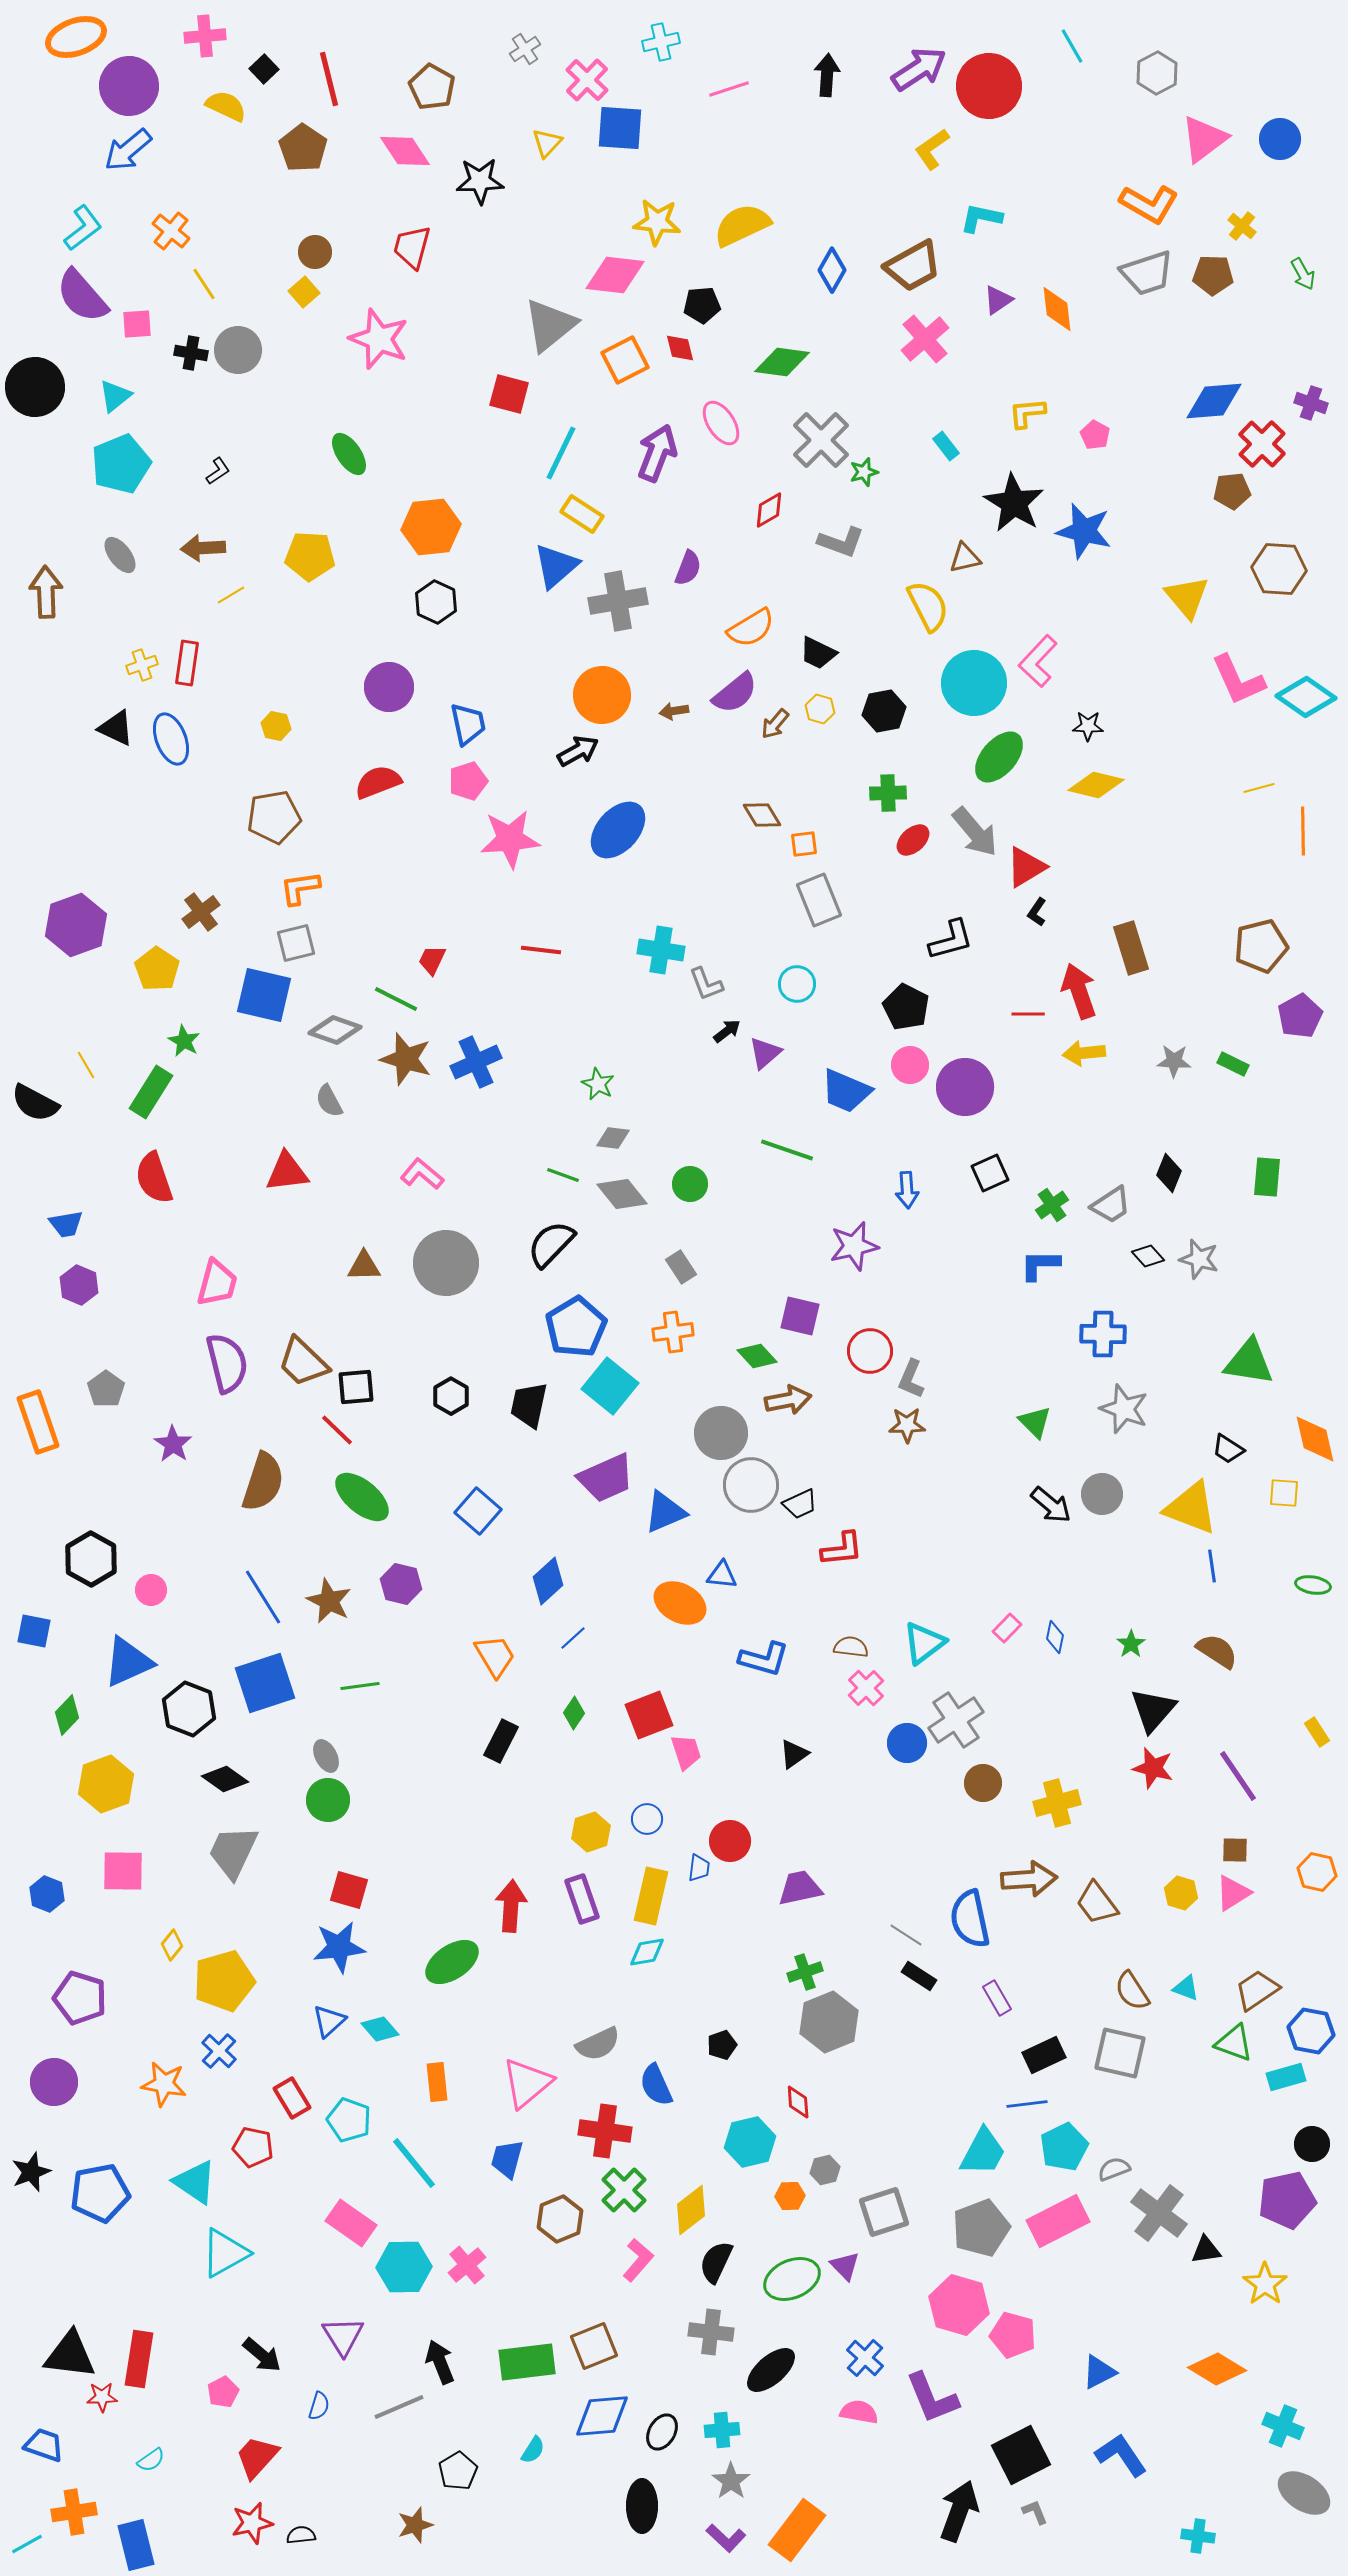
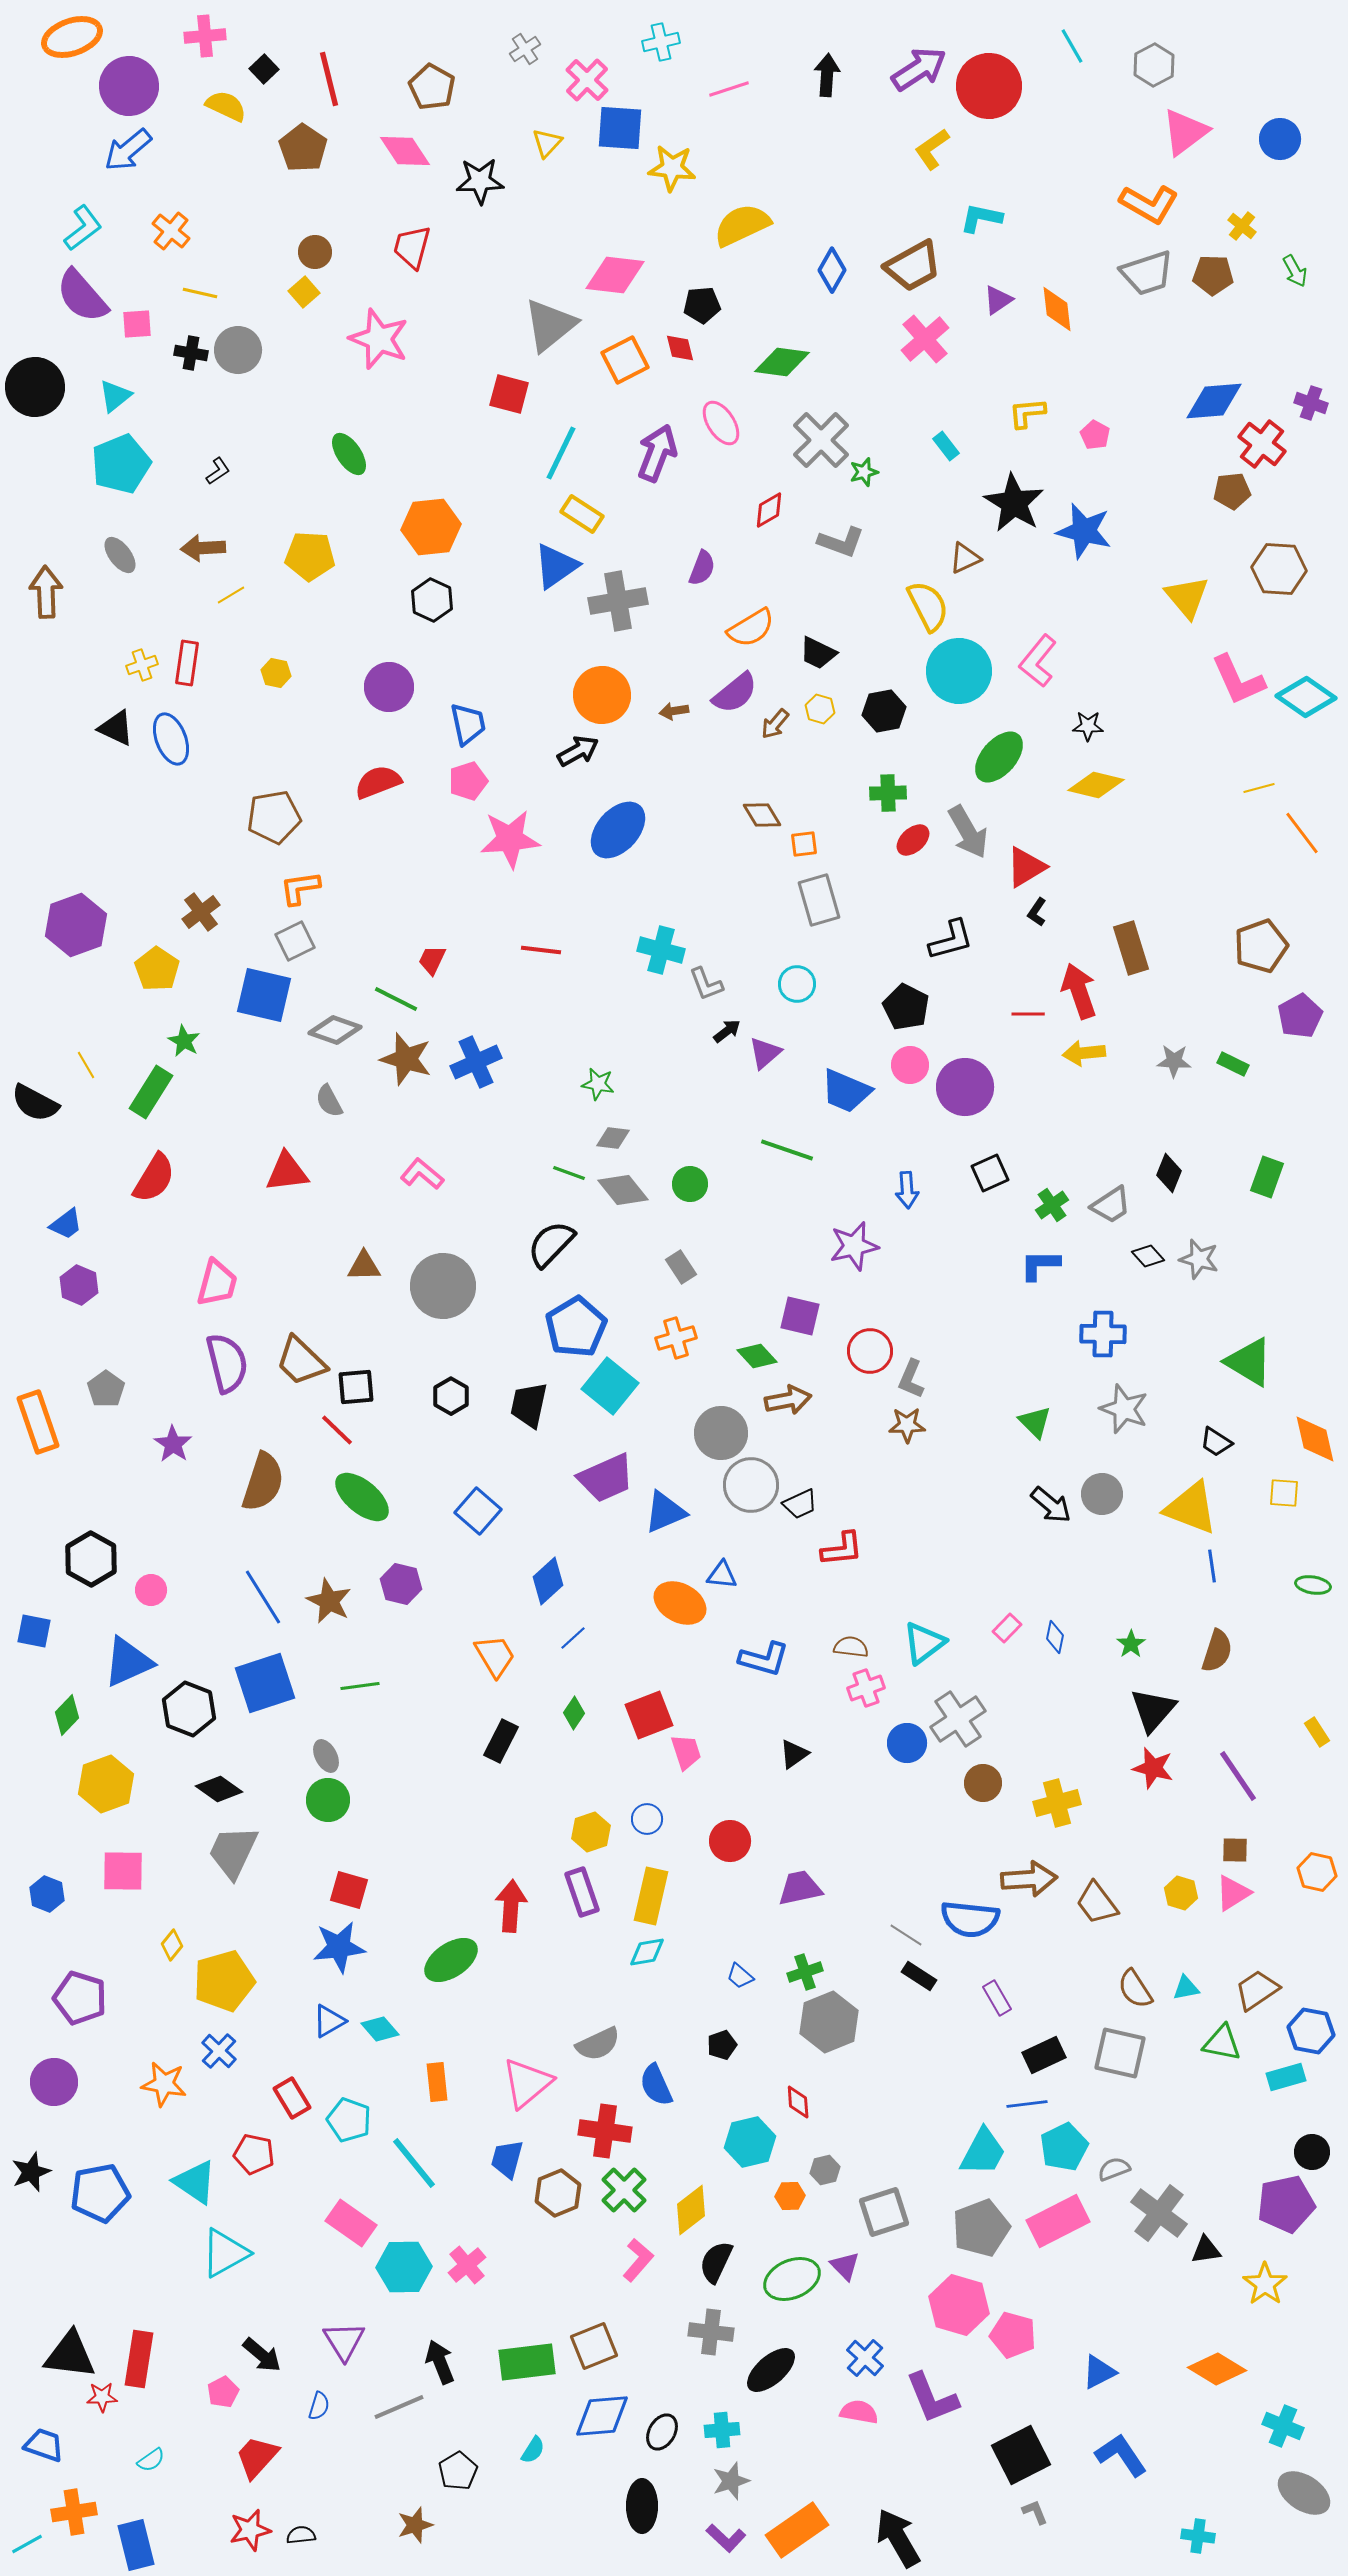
orange ellipse at (76, 37): moved 4 px left
gray hexagon at (1157, 73): moved 3 px left, 8 px up
pink triangle at (1204, 139): moved 19 px left, 7 px up
yellow star at (657, 222): moved 15 px right, 54 px up
green arrow at (1303, 274): moved 8 px left, 3 px up
yellow line at (204, 284): moved 4 px left, 9 px down; rotated 44 degrees counterclockwise
red cross at (1262, 444): rotated 6 degrees counterclockwise
brown triangle at (965, 558): rotated 12 degrees counterclockwise
blue triangle at (556, 566): rotated 6 degrees clockwise
purple semicircle at (688, 568): moved 14 px right
black hexagon at (436, 602): moved 4 px left, 2 px up
pink L-shape at (1038, 661): rotated 4 degrees counterclockwise
cyan circle at (974, 683): moved 15 px left, 12 px up
yellow hexagon at (276, 726): moved 53 px up
orange line at (1303, 831): moved 1 px left, 2 px down; rotated 36 degrees counterclockwise
gray arrow at (975, 832): moved 7 px left; rotated 10 degrees clockwise
gray rectangle at (819, 900): rotated 6 degrees clockwise
gray square at (296, 943): moved 1 px left, 2 px up; rotated 12 degrees counterclockwise
brown pentagon at (1261, 946): rotated 6 degrees counterclockwise
cyan cross at (661, 950): rotated 6 degrees clockwise
green star at (598, 1084): rotated 16 degrees counterclockwise
green line at (563, 1175): moved 6 px right, 2 px up
green rectangle at (1267, 1177): rotated 15 degrees clockwise
red semicircle at (154, 1178): rotated 130 degrees counterclockwise
gray diamond at (622, 1194): moved 1 px right, 4 px up
blue trapezoid at (66, 1224): rotated 27 degrees counterclockwise
gray circle at (446, 1263): moved 3 px left, 23 px down
orange cross at (673, 1332): moved 3 px right, 6 px down; rotated 9 degrees counterclockwise
brown trapezoid at (303, 1362): moved 2 px left, 1 px up
green triangle at (1249, 1362): rotated 22 degrees clockwise
black trapezoid at (1228, 1449): moved 12 px left, 7 px up
brown semicircle at (1217, 1651): rotated 75 degrees clockwise
pink cross at (866, 1688): rotated 24 degrees clockwise
gray cross at (956, 1720): moved 2 px right, 1 px up
black diamond at (225, 1779): moved 6 px left, 10 px down
blue trapezoid at (699, 1868): moved 41 px right, 108 px down; rotated 124 degrees clockwise
purple rectangle at (582, 1899): moved 7 px up
blue semicircle at (970, 1919): rotated 72 degrees counterclockwise
green ellipse at (452, 1962): moved 1 px left, 2 px up
cyan triangle at (1186, 1988): rotated 32 degrees counterclockwise
brown semicircle at (1132, 1991): moved 3 px right, 2 px up
blue triangle at (329, 2021): rotated 12 degrees clockwise
green triangle at (1234, 2043): moved 12 px left; rotated 9 degrees counterclockwise
black circle at (1312, 2144): moved 8 px down
red pentagon at (253, 2147): moved 1 px right, 7 px down
purple pentagon at (1287, 2200): moved 1 px left, 4 px down
brown hexagon at (560, 2219): moved 2 px left, 26 px up
purple triangle at (343, 2336): moved 1 px right, 5 px down
gray star at (731, 2481): rotated 18 degrees clockwise
black arrow at (959, 2511): moved 61 px left, 27 px down; rotated 50 degrees counterclockwise
red star at (252, 2523): moved 2 px left, 7 px down
orange rectangle at (797, 2530): rotated 18 degrees clockwise
